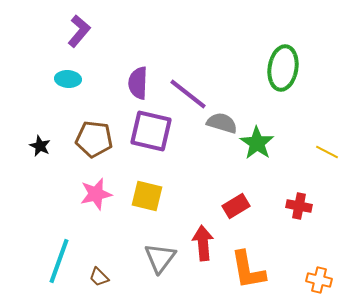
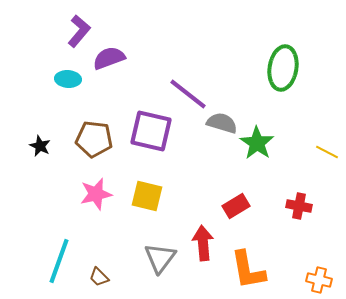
purple semicircle: moved 29 px left, 25 px up; rotated 68 degrees clockwise
